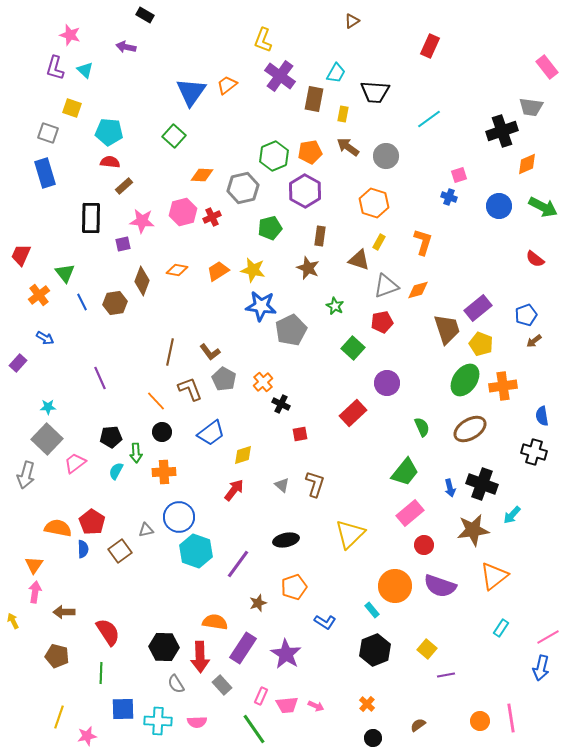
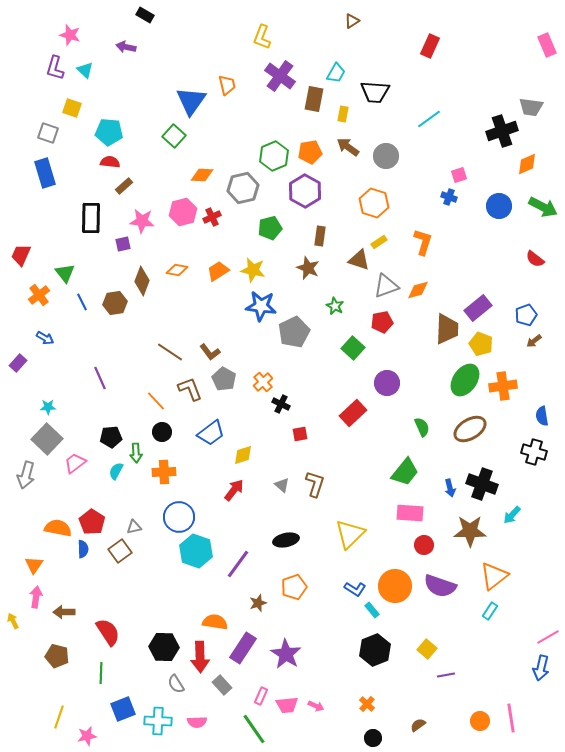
yellow L-shape at (263, 40): moved 1 px left, 3 px up
pink rectangle at (547, 67): moved 22 px up; rotated 15 degrees clockwise
orange trapezoid at (227, 85): rotated 115 degrees clockwise
blue triangle at (191, 92): moved 9 px down
yellow rectangle at (379, 242): rotated 28 degrees clockwise
brown trapezoid at (447, 329): rotated 20 degrees clockwise
gray pentagon at (291, 330): moved 3 px right, 2 px down
brown line at (170, 352): rotated 68 degrees counterclockwise
pink rectangle at (410, 513): rotated 44 degrees clockwise
gray triangle at (146, 530): moved 12 px left, 3 px up
brown star at (473, 530): moved 3 px left, 1 px down; rotated 8 degrees clockwise
pink arrow at (35, 592): moved 1 px right, 5 px down
blue L-shape at (325, 622): moved 30 px right, 33 px up
cyan rectangle at (501, 628): moved 11 px left, 17 px up
blue square at (123, 709): rotated 20 degrees counterclockwise
